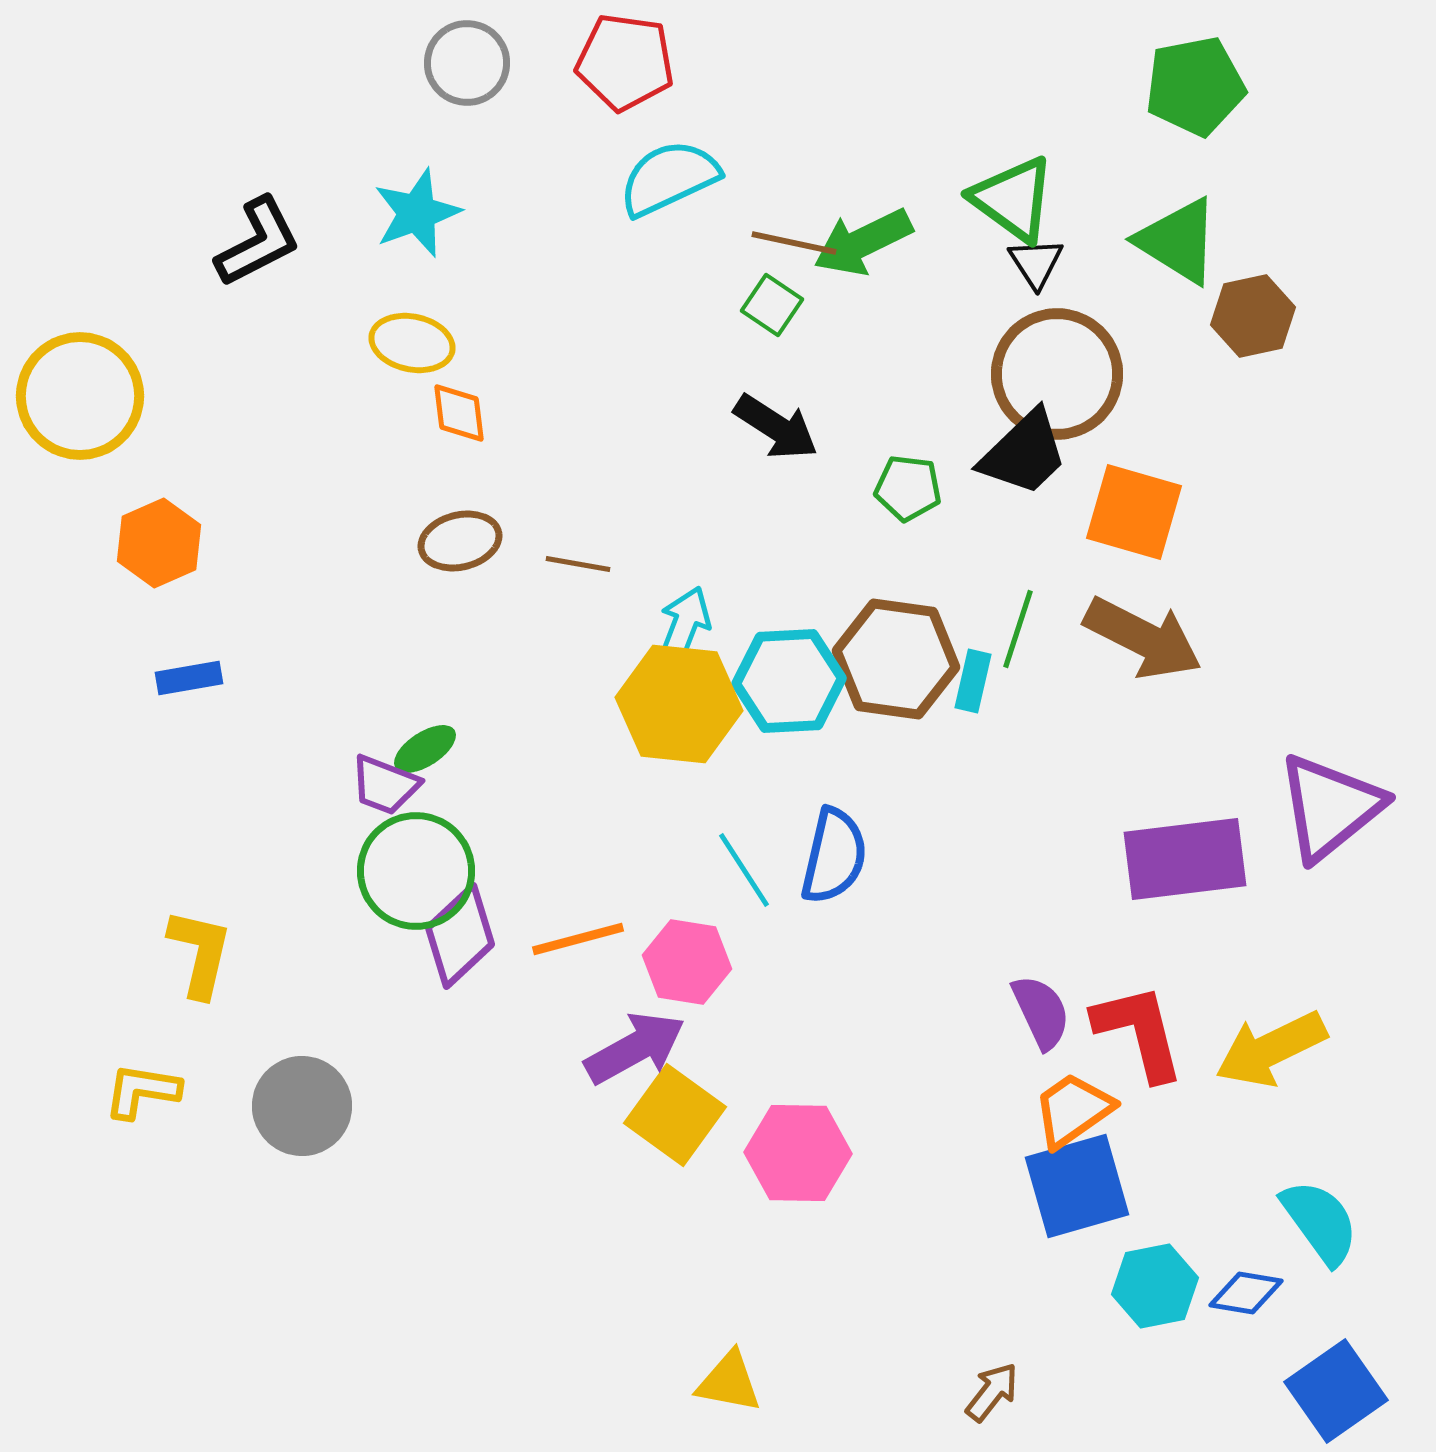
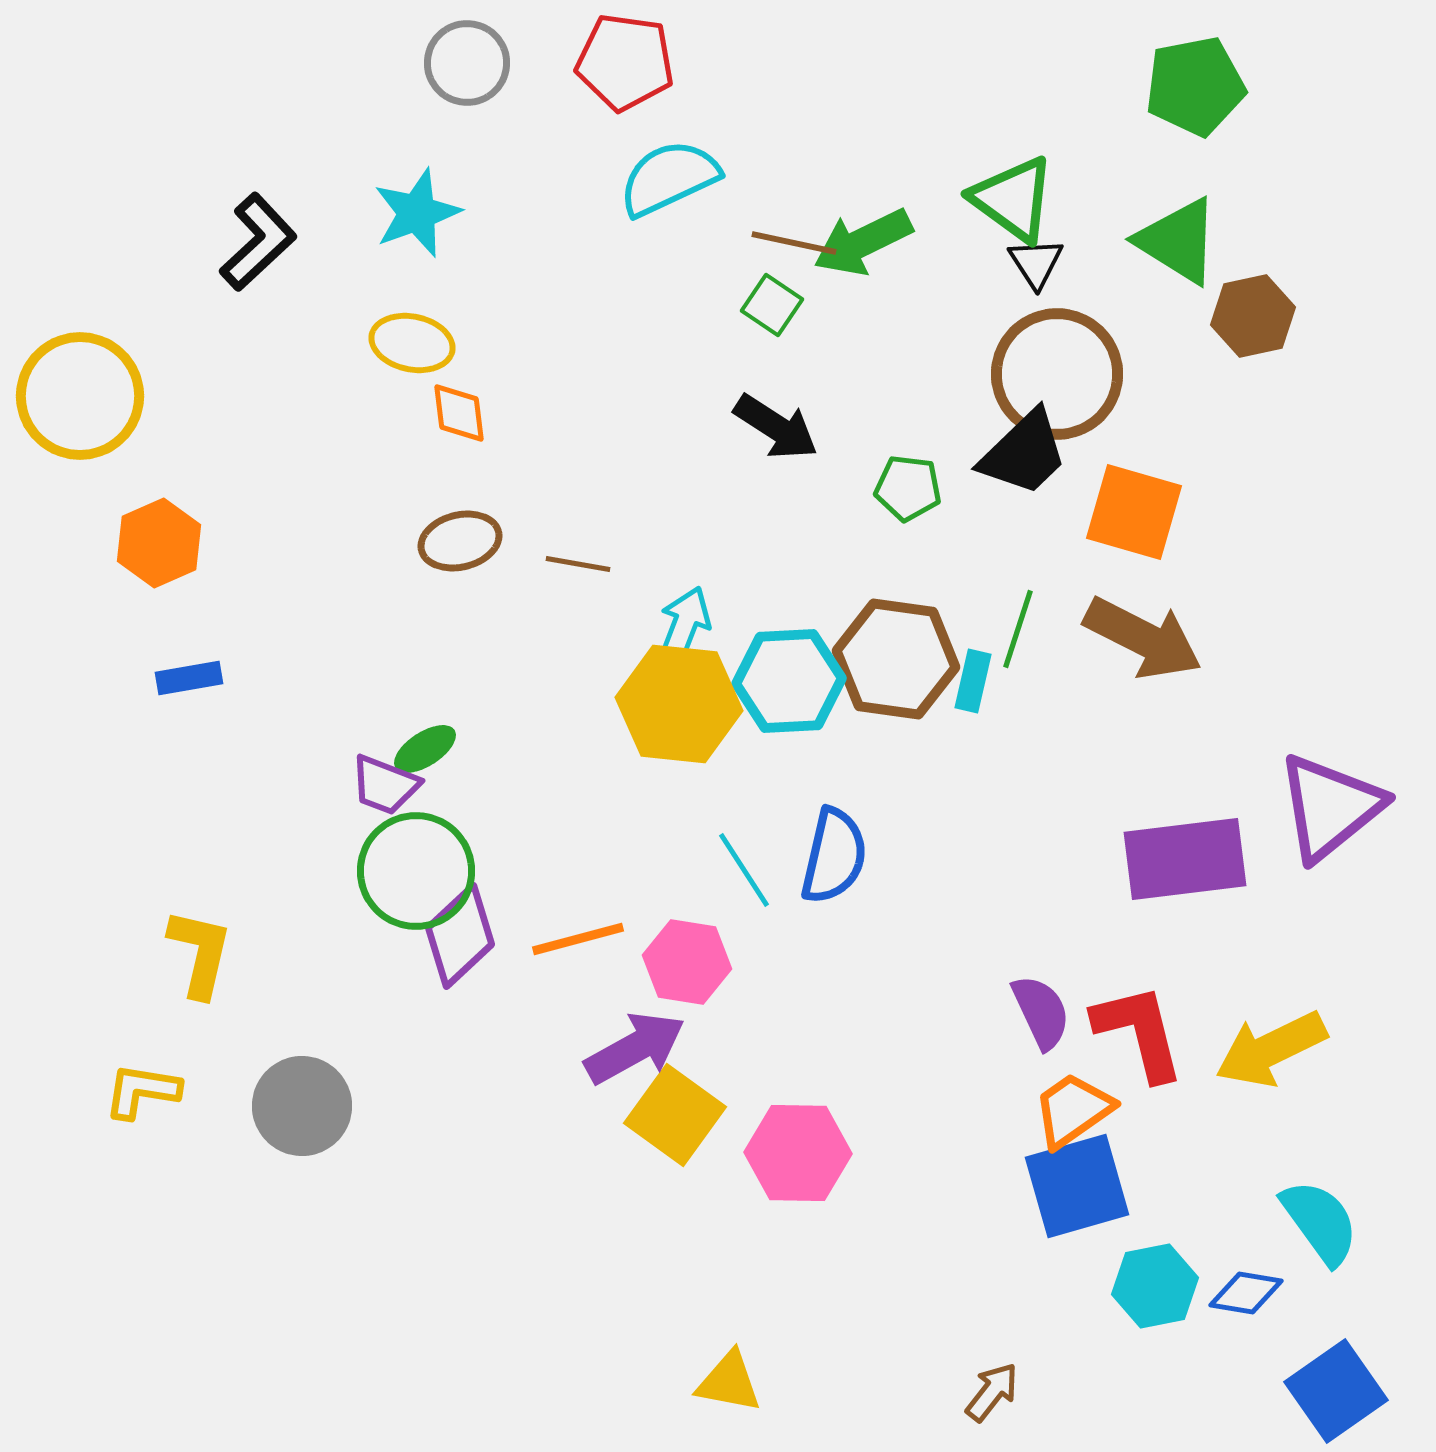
black L-shape at (258, 242): rotated 16 degrees counterclockwise
